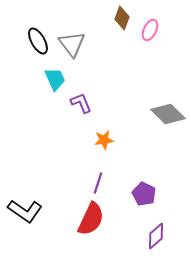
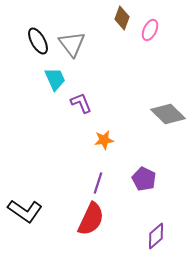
purple pentagon: moved 15 px up
